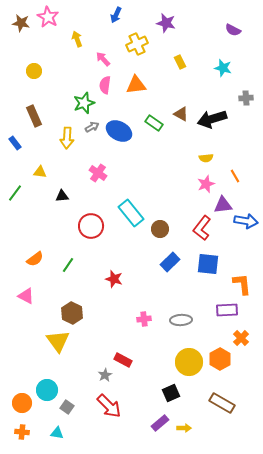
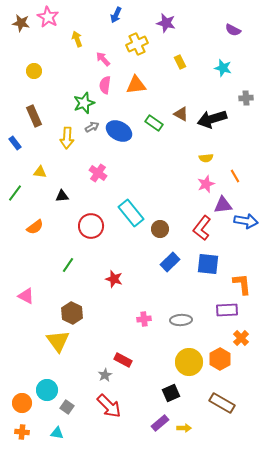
orange semicircle at (35, 259): moved 32 px up
